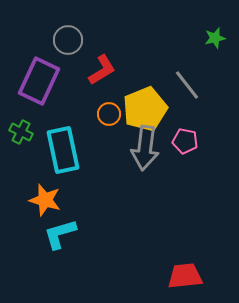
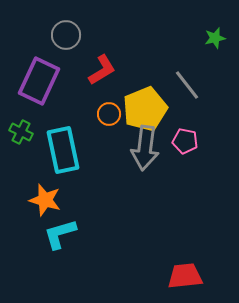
gray circle: moved 2 px left, 5 px up
